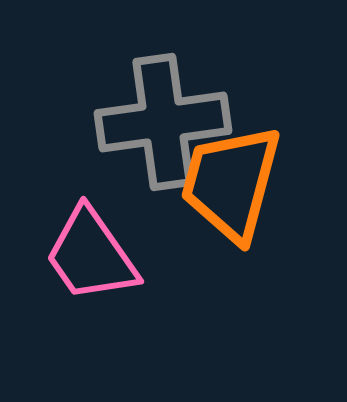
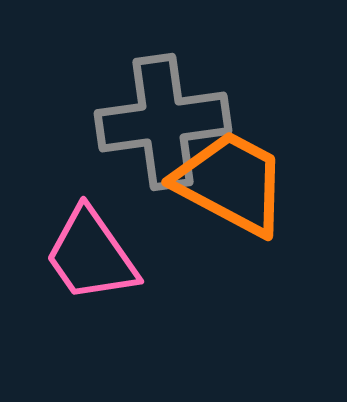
orange trapezoid: rotated 103 degrees clockwise
